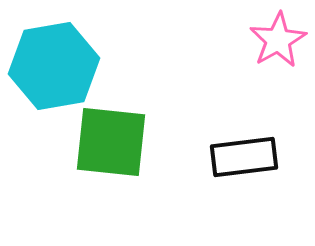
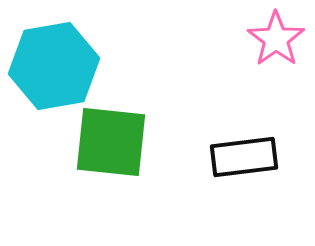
pink star: moved 2 px left, 1 px up; rotated 6 degrees counterclockwise
